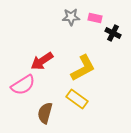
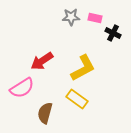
pink semicircle: moved 1 px left, 3 px down
